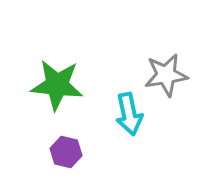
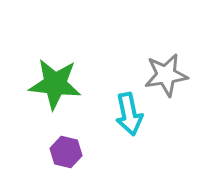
green star: moved 2 px left, 1 px up
